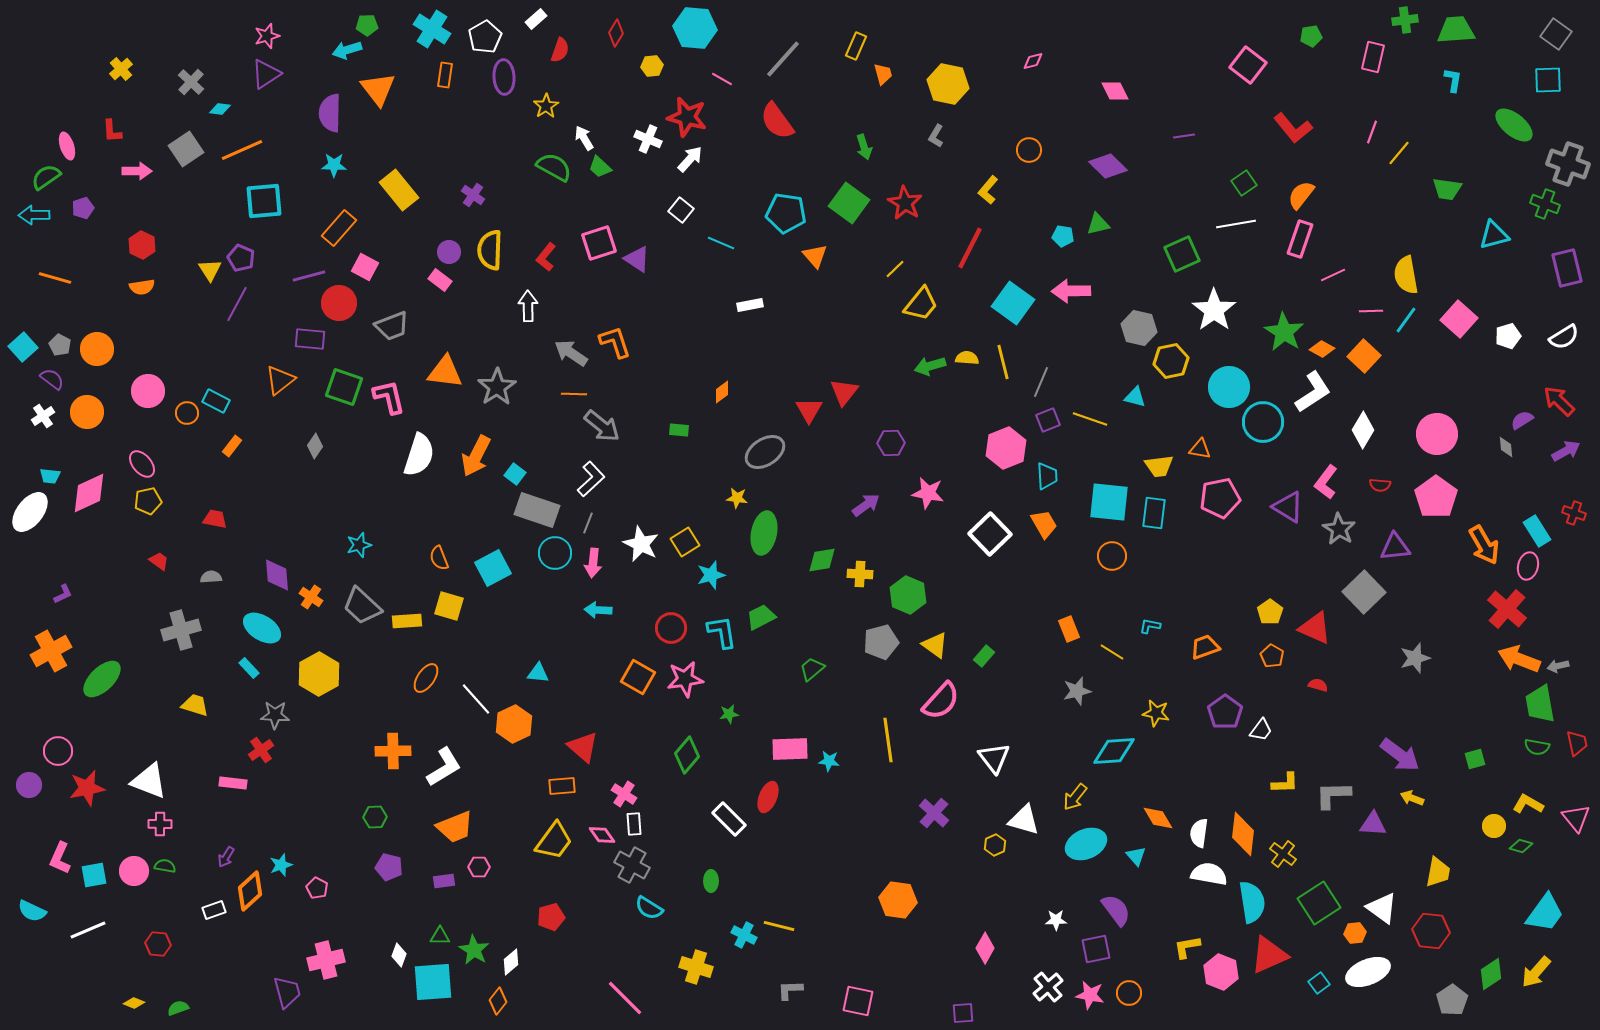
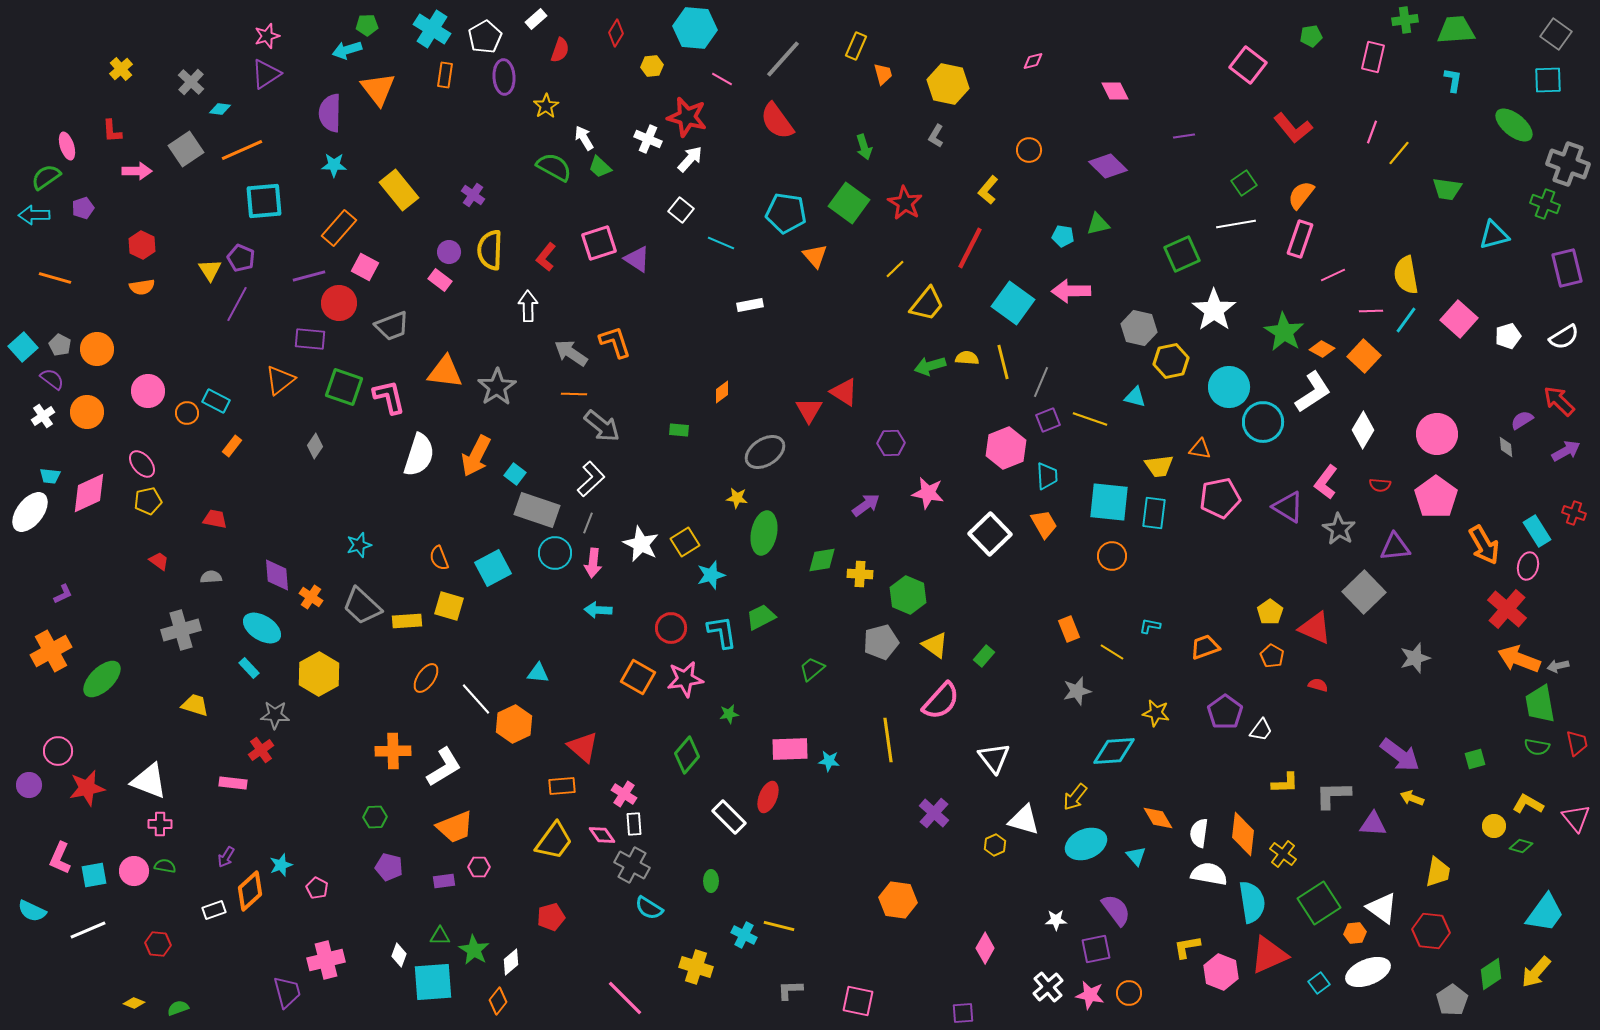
yellow trapezoid at (921, 304): moved 6 px right
red triangle at (844, 392): rotated 36 degrees counterclockwise
white rectangle at (729, 819): moved 2 px up
